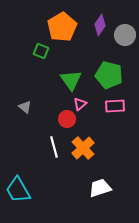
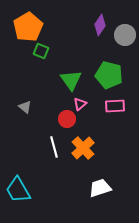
orange pentagon: moved 34 px left
